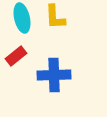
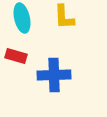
yellow L-shape: moved 9 px right
red rectangle: rotated 55 degrees clockwise
